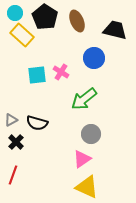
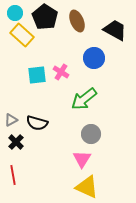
black trapezoid: rotated 15 degrees clockwise
pink triangle: rotated 24 degrees counterclockwise
red line: rotated 30 degrees counterclockwise
